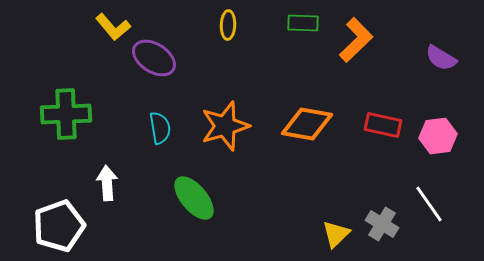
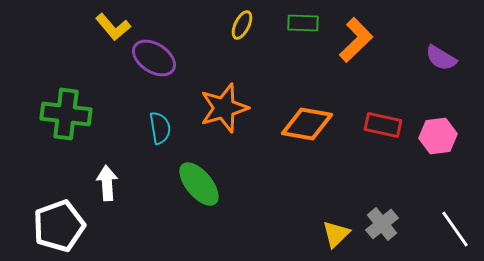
yellow ellipse: moved 14 px right; rotated 24 degrees clockwise
green cross: rotated 9 degrees clockwise
orange star: moved 1 px left, 18 px up
green ellipse: moved 5 px right, 14 px up
white line: moved 26 px right, 25 px down
gray cross: rotated 20 degrees clockwise
